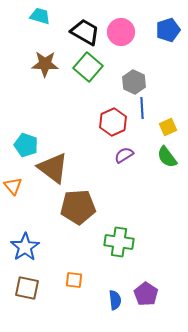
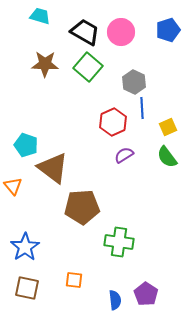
brown pentagon: moved 4 px right
